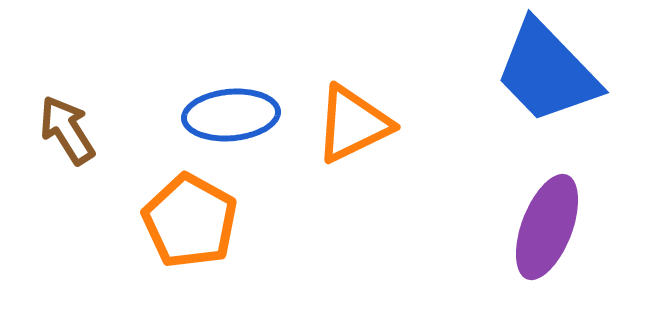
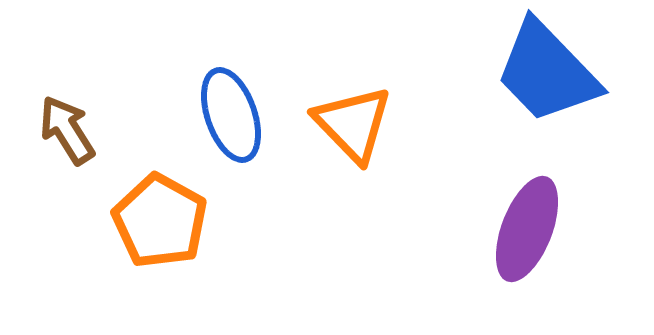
blue ellipse: rotated 76 degrees clockwise
orange triangle: rotated 48 degrees counterclockwise
orange pentagon: moved 30 px left
purple ellipse: moved 20 px left, 2 px down
